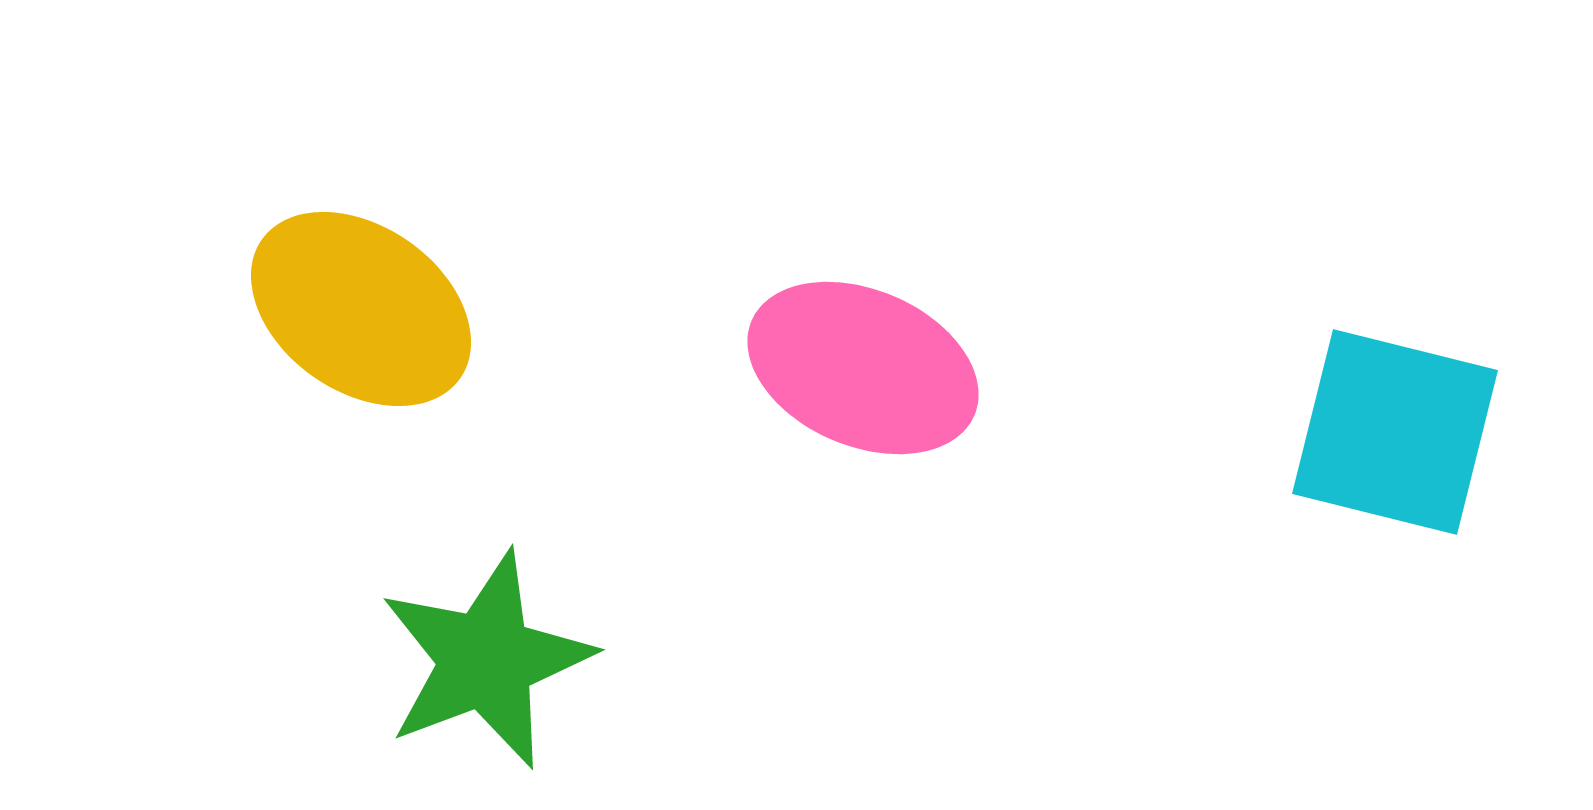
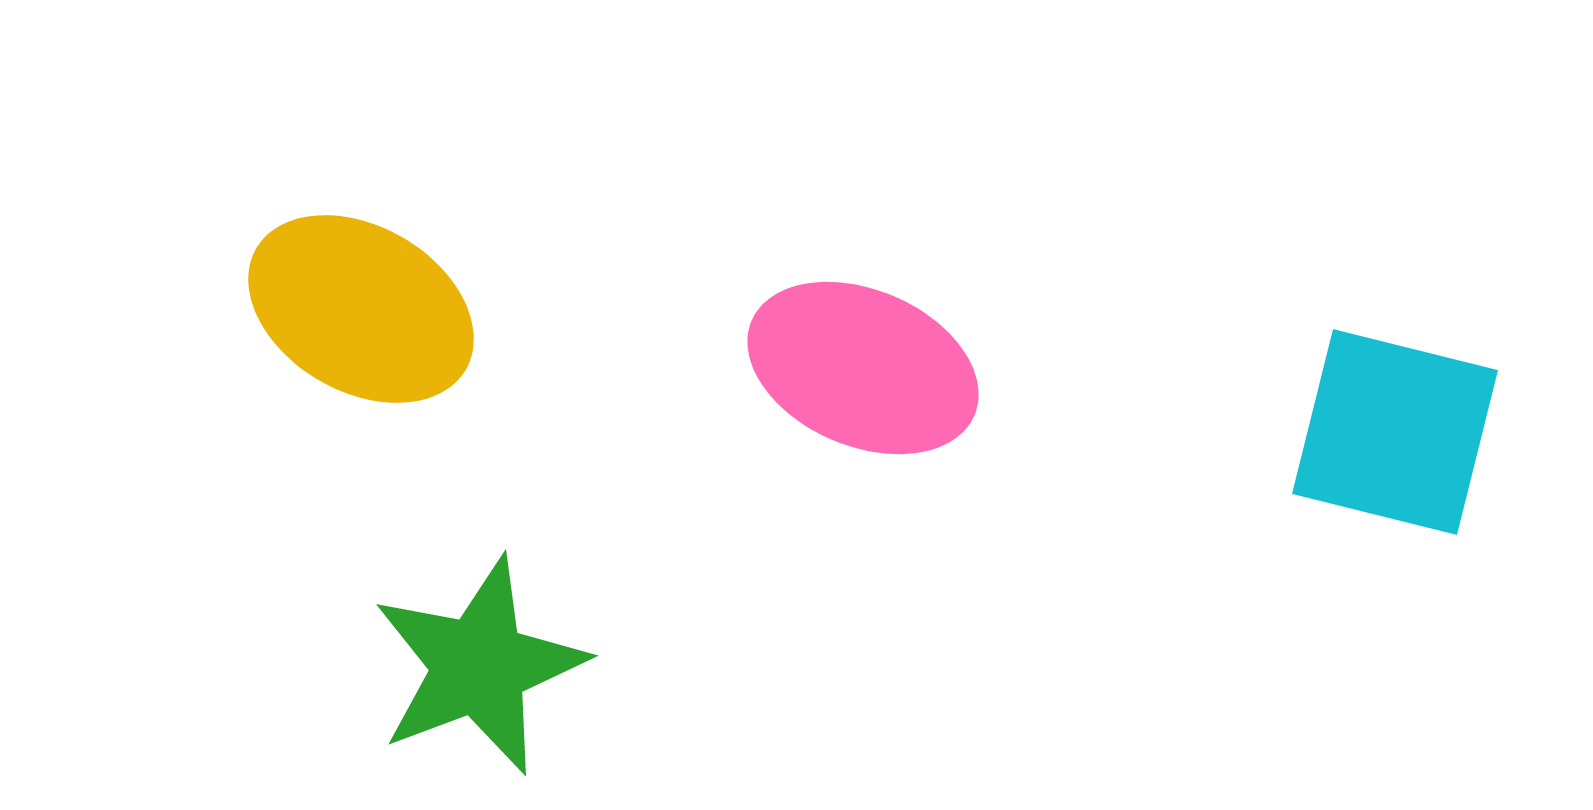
yellow ellipse: rotated 5 degrees counterclockwise
green star: moved 7 px left, 6 px down
